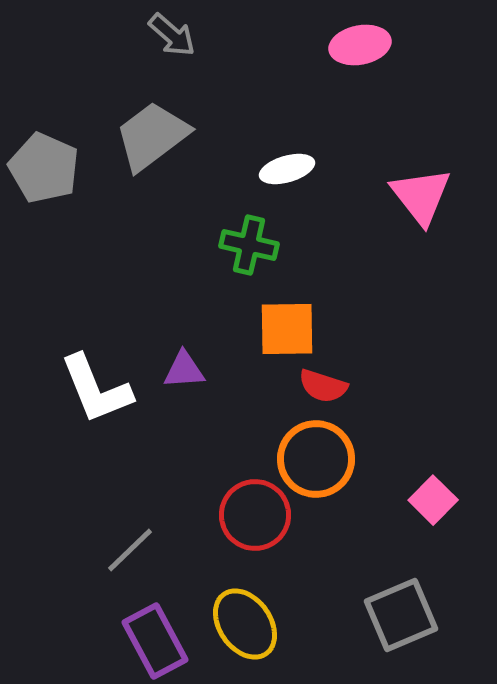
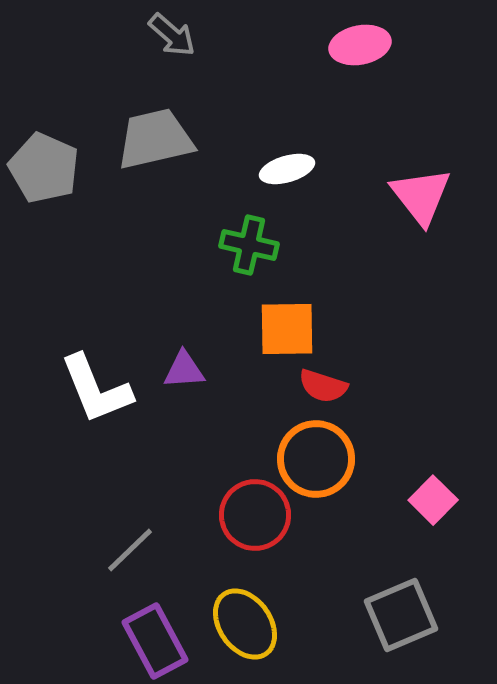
gray trapezoid: moved 3 px right, 3 px down; rotated 24 degrees clockwise
